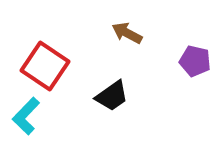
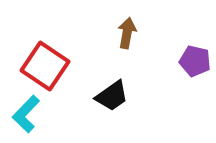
brown arrow: rotated 72 degrees clockwise
cyan L-shape: moved 2 px up
